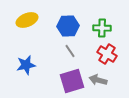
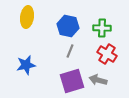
yellow ellipse: moved 3 px up; rotated 60 degrees counterclockwise
blue hexagon: rotated 15 degrees clockwise
gray line: rotated 56 degrees clockwise
